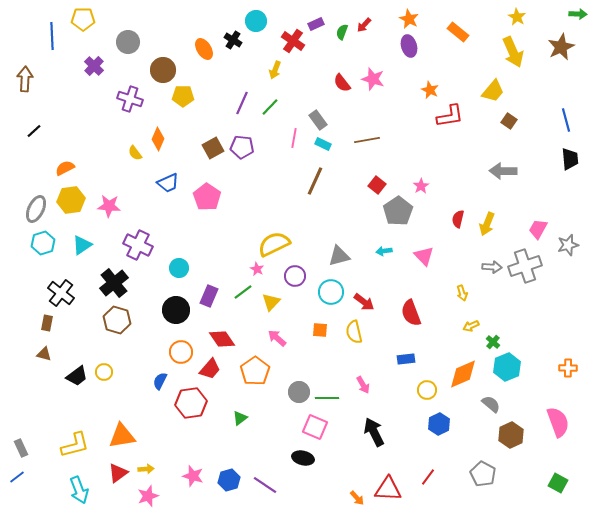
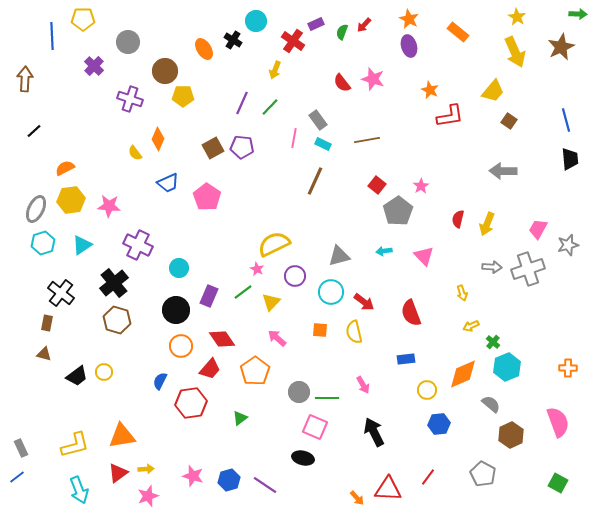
yellow arrow at (513, 52): moved 2 px right
brown circle at (163, 70): moved 2 px right, 1 px down
gray cross at (525, 266): moved 3 px right, 3 px down
orange circle at (181, 352): moved 6 px up
blue hexagon at (439, 424): rotated 20 degrees clockwise
